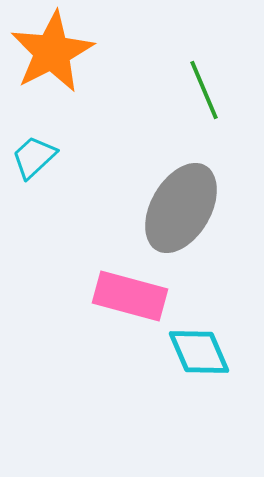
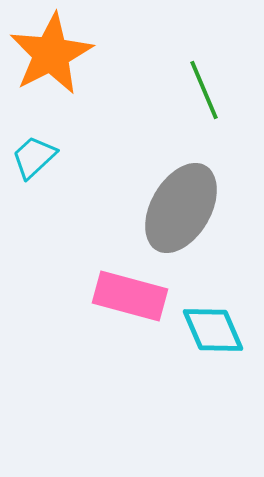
orange star: moved 1 px left, 2 px down
cyan diamond: moved 14 px right, 22 px up
